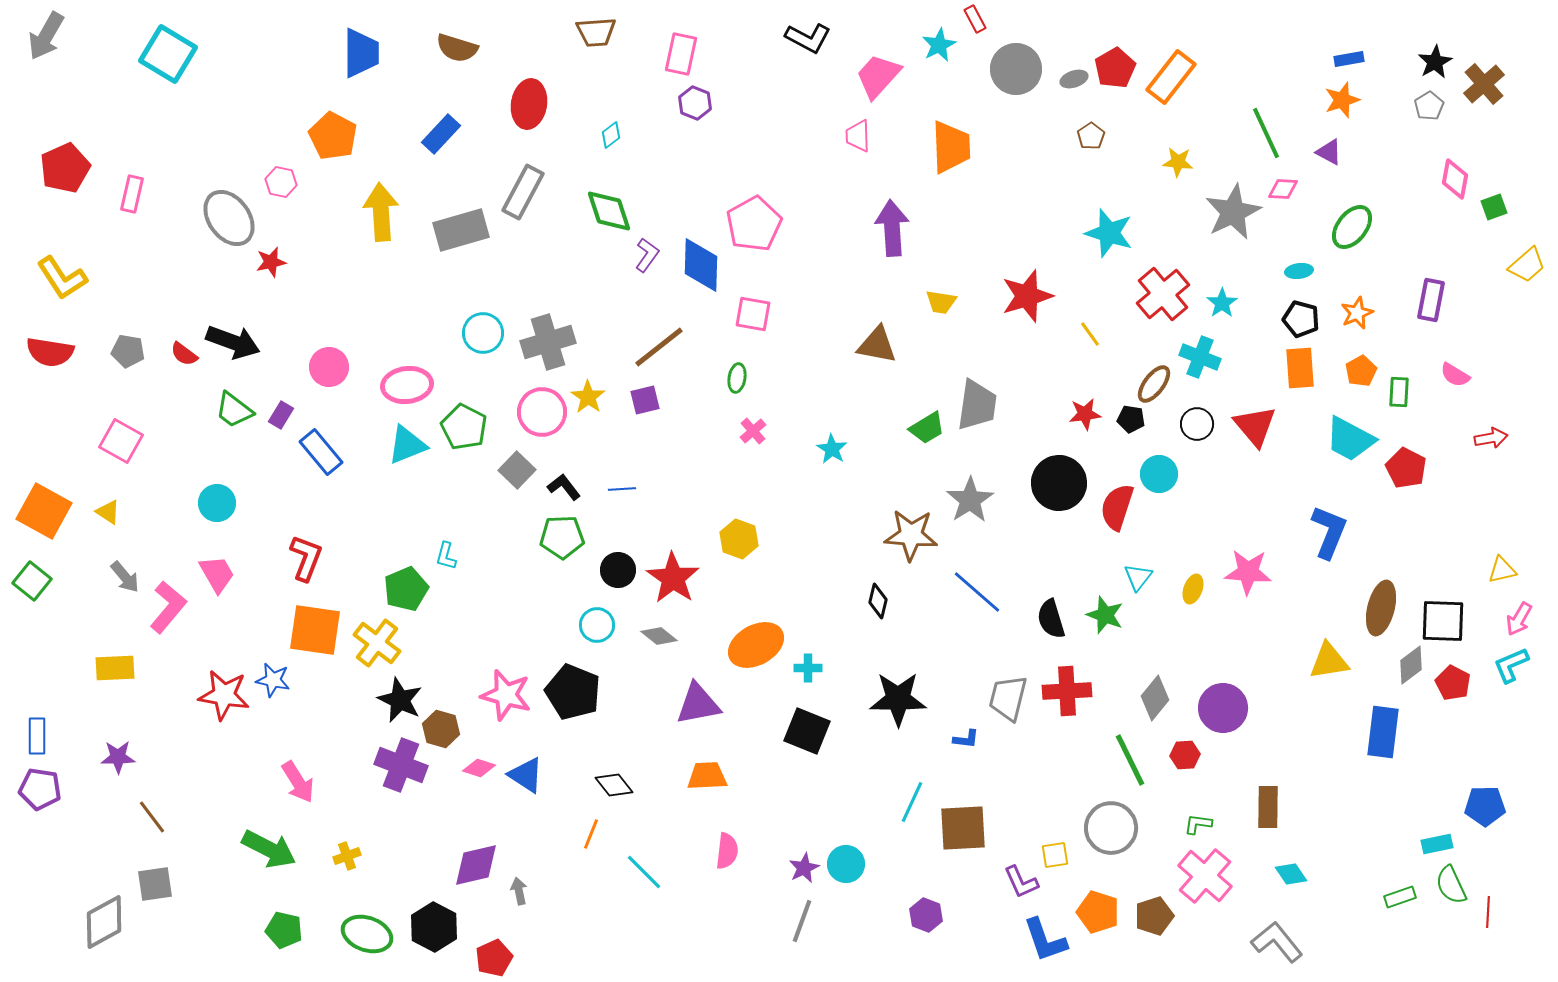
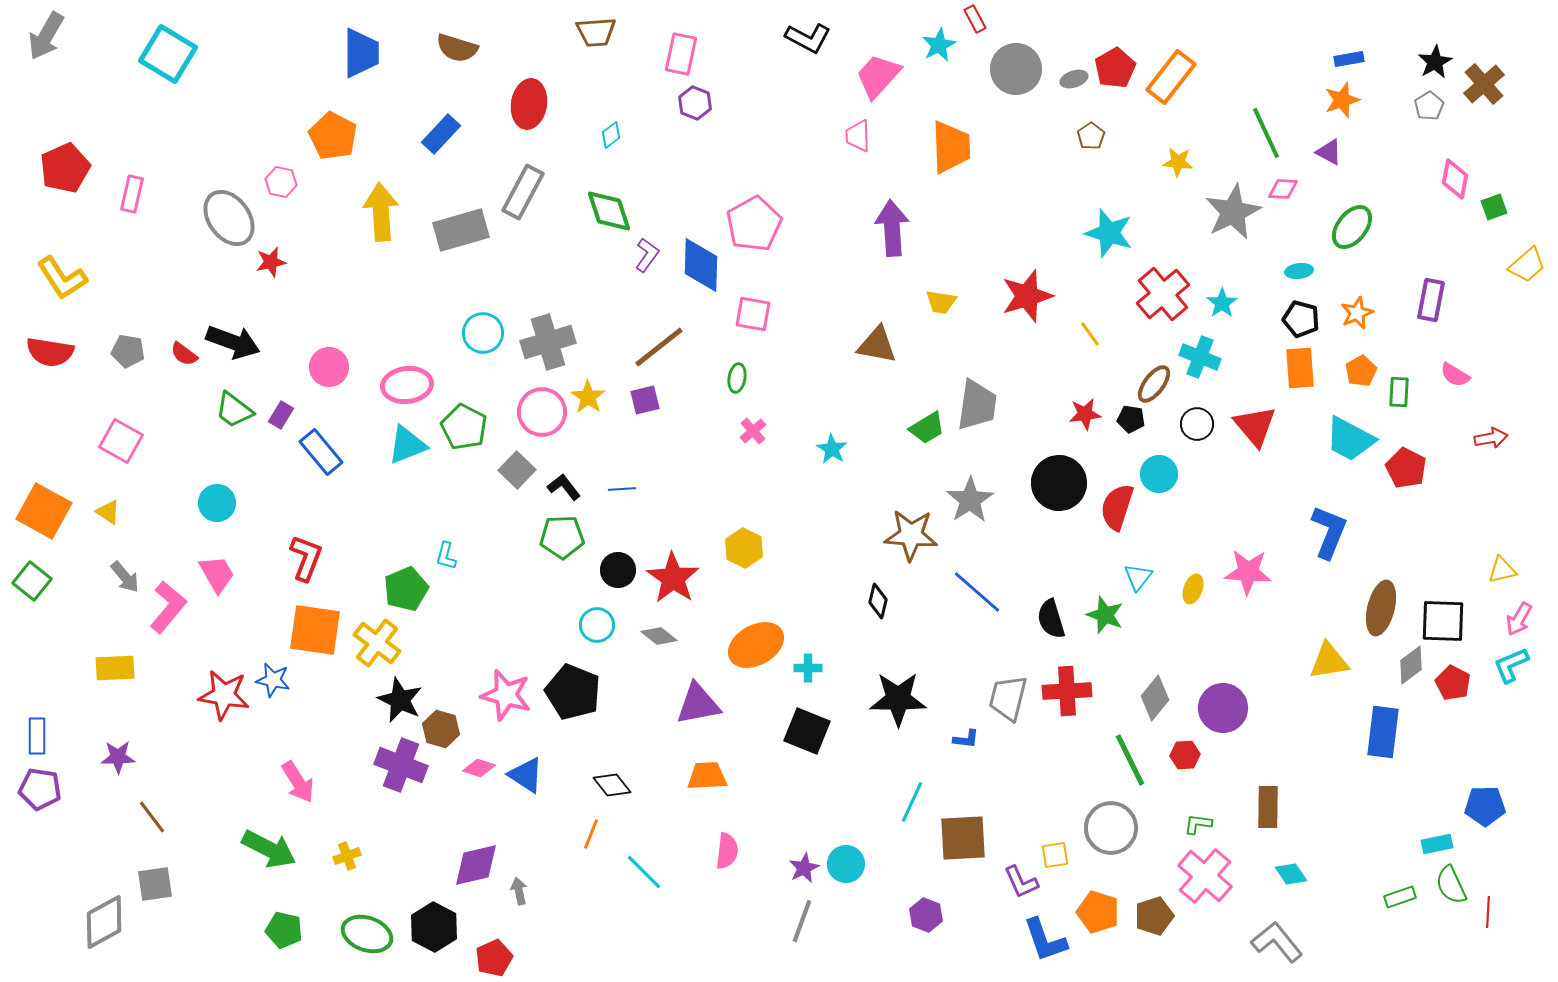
yellow hexagon at (739, 539): moved 5 px right, 9 px down; rotated 6 degrees clockwise
black diamond at (614, 785): moved 2 px left
brown square at (963, 828): moved 10 px down
